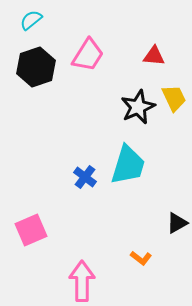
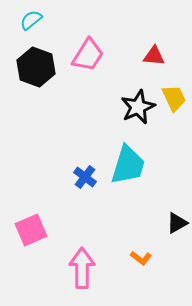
black hexagon: rotated 21 degrees counterclockwise
pink arrow: moved 13 px up
